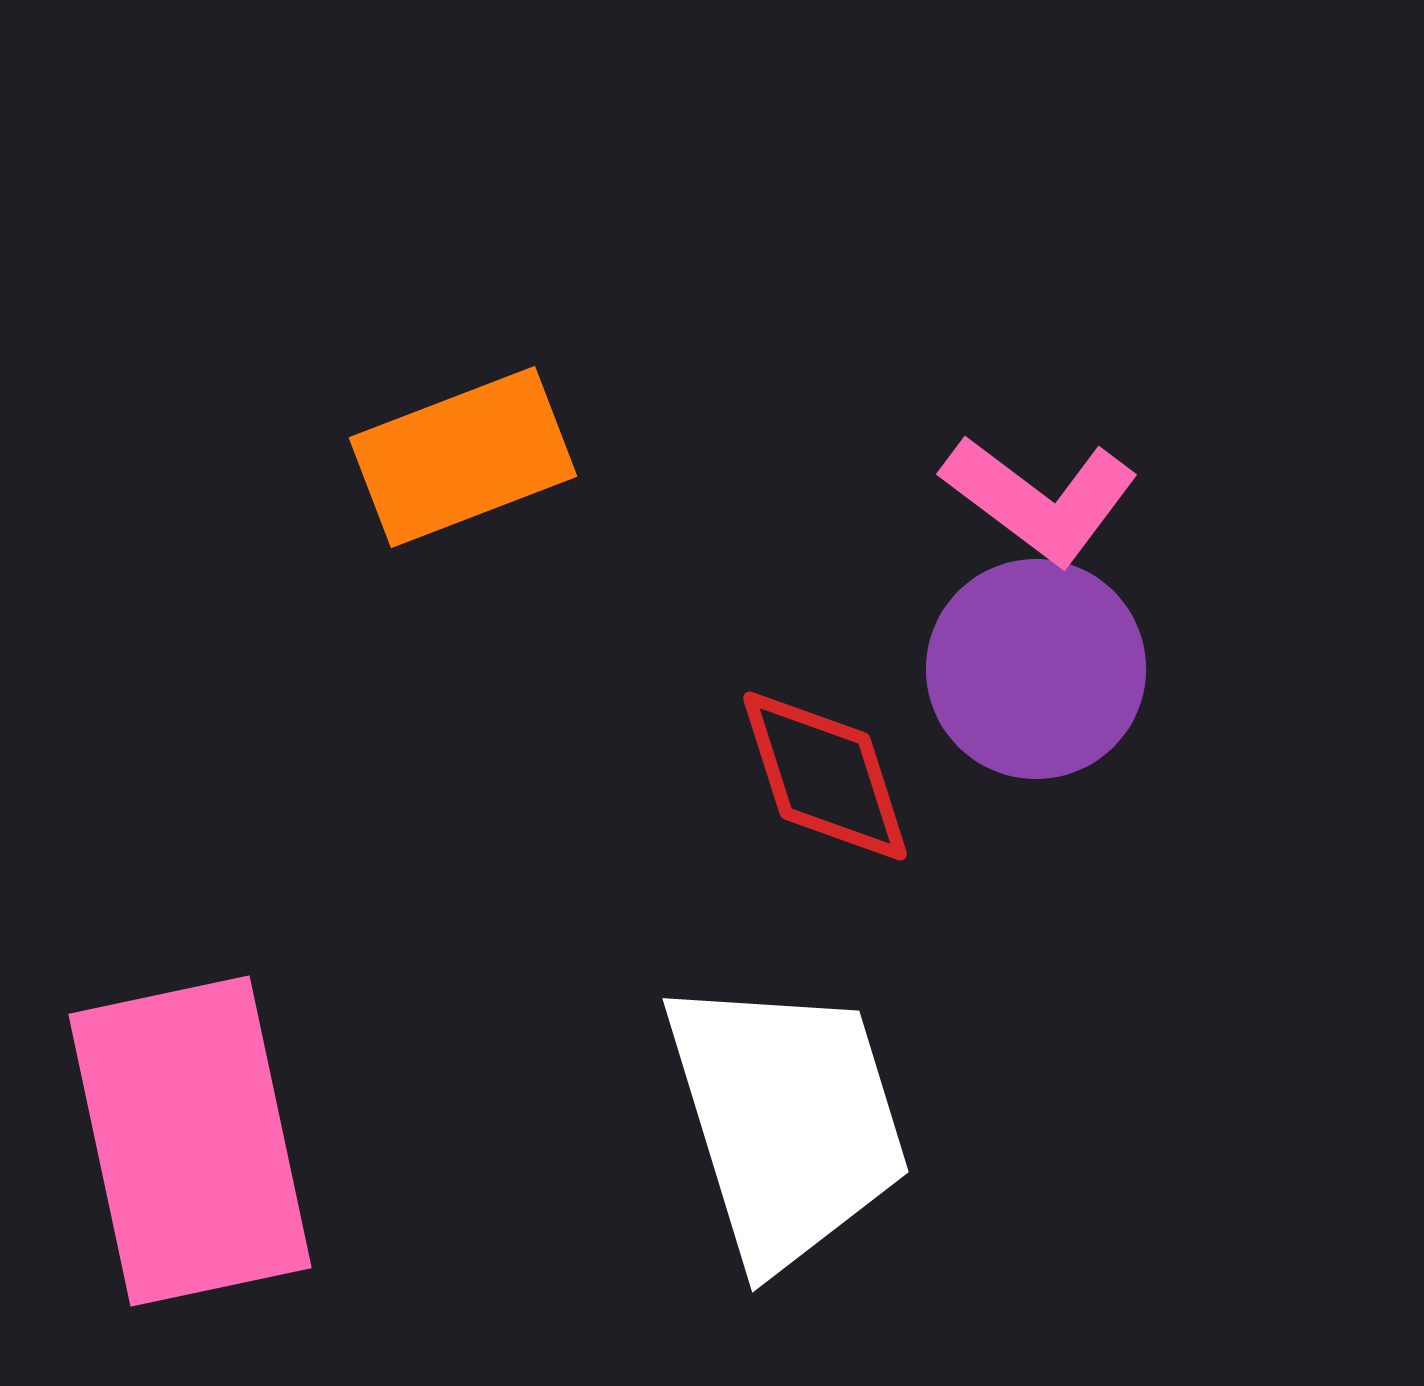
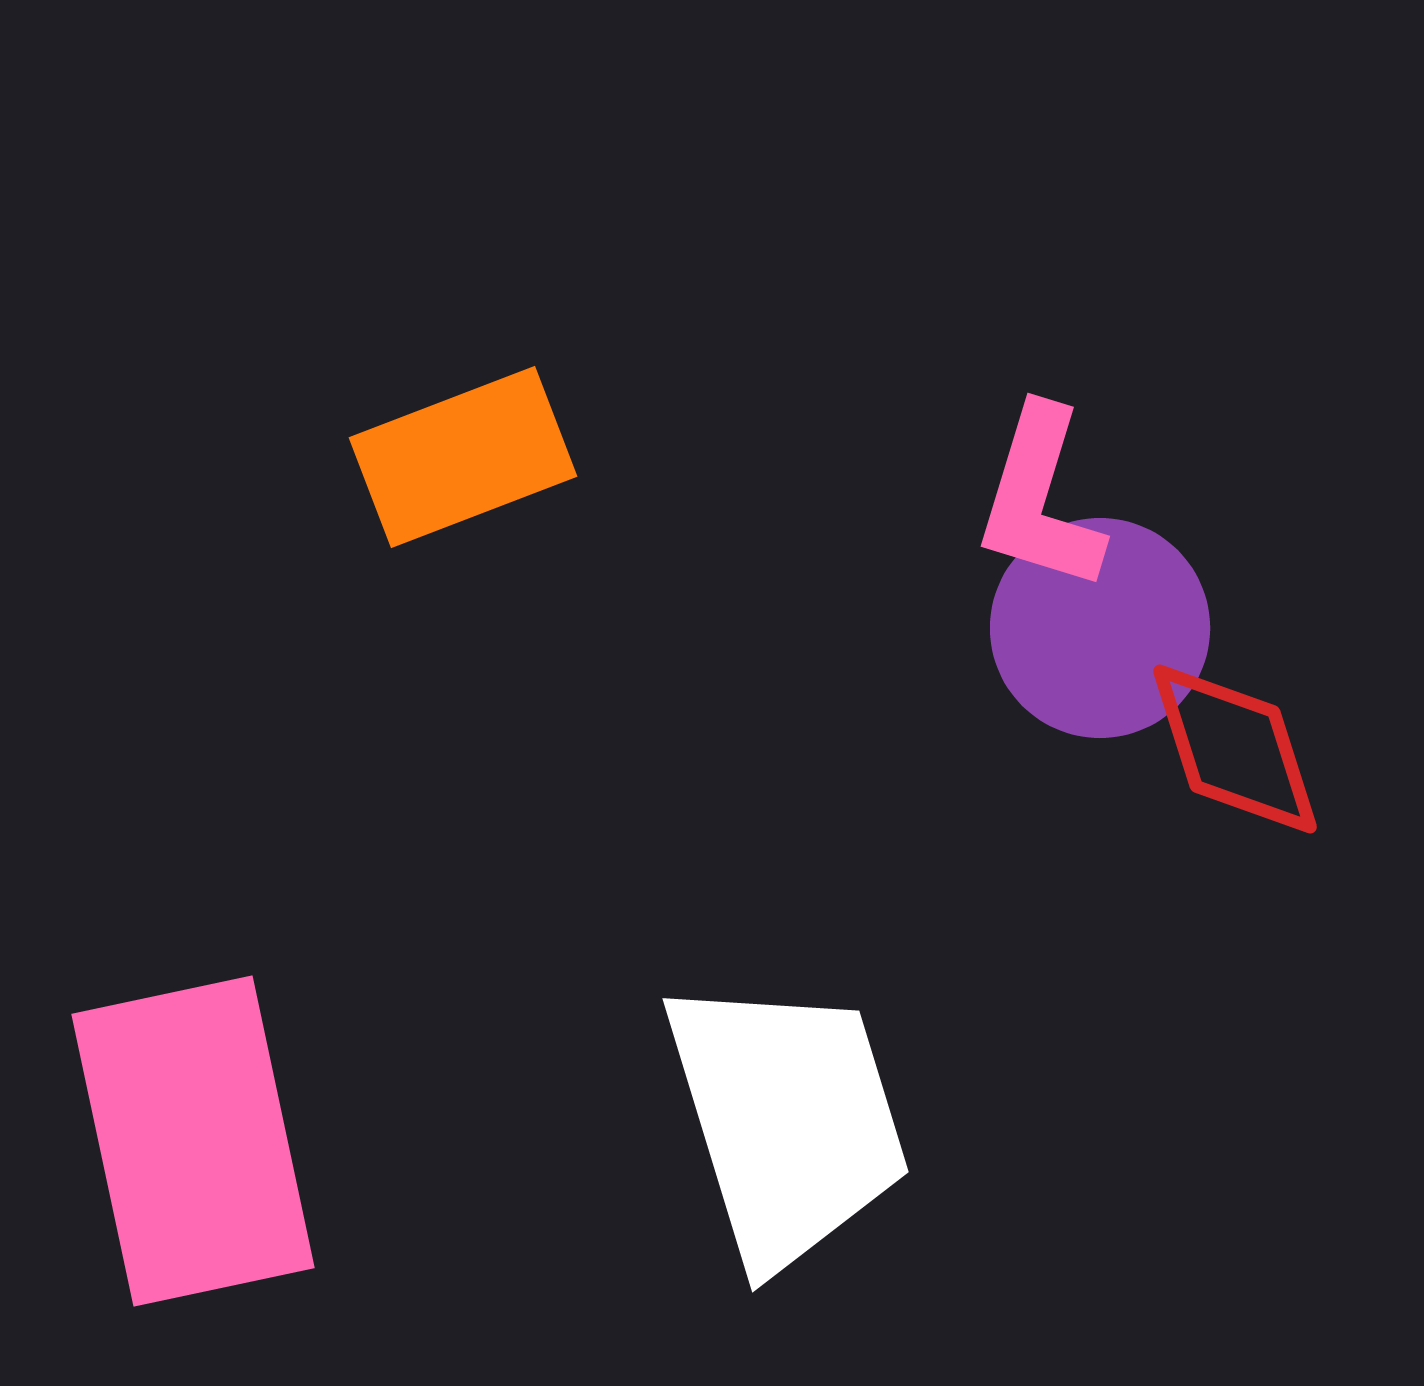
pink L-shape: rotated 70 degrees clockwise
purple circle: moved 64 px right, 41 px up
red diamond: moved 410 px right, 27 px up
pink rectangle: moved 3 px right
